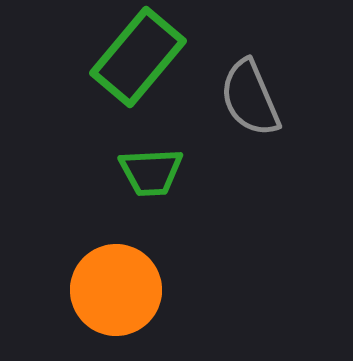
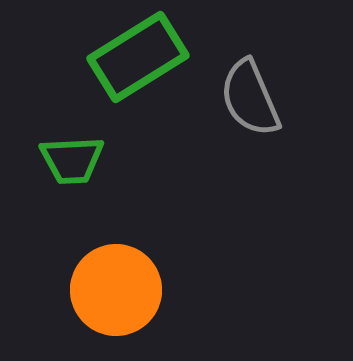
green rectangle: rotated 18 degrees clockwise
green trapezoid: moved 79 px left, 12 px up
